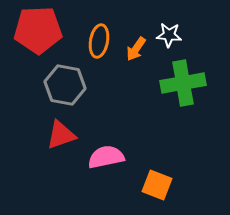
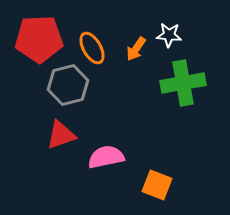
red pentagon: moved 1 px right, 9 px down
orange ellipse: moved 7 px left, 7 px down; rotated 40 degrees counterclockwise
gray hexagon: moved 3 px right; rotated 24 degrees counterclockwise
